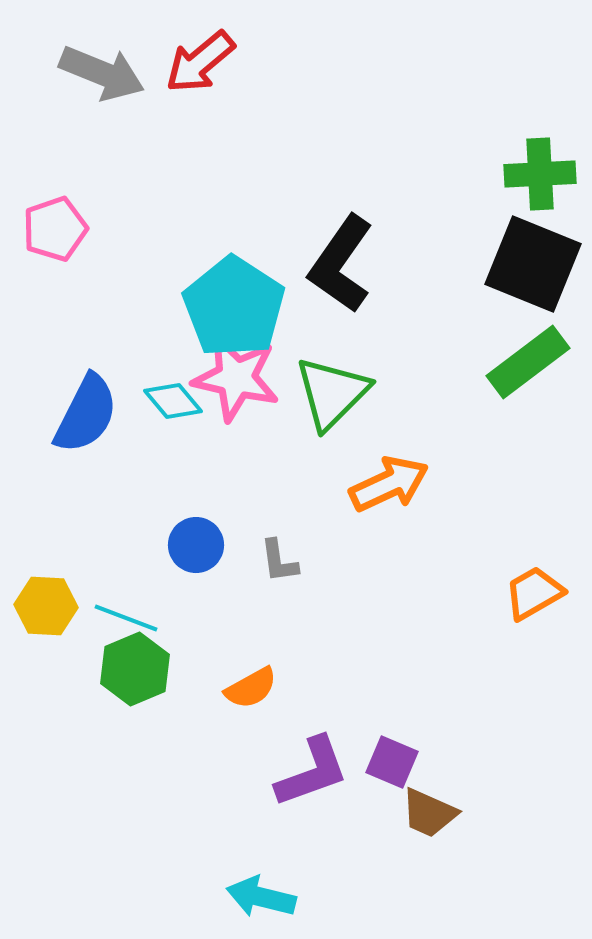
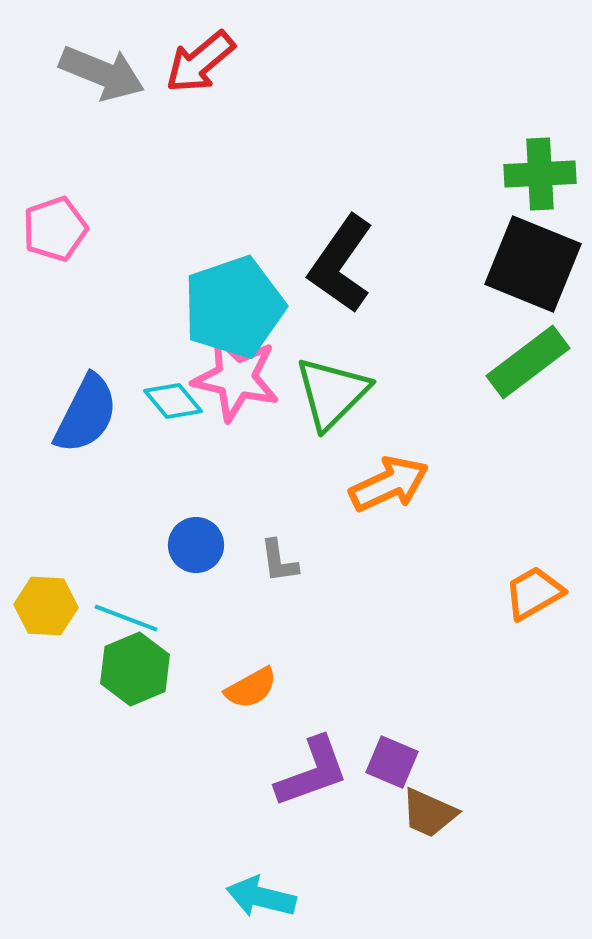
cyan pentagon: rotated 20 degrees clockwise
